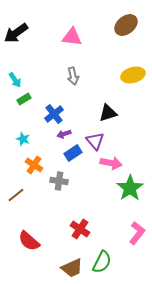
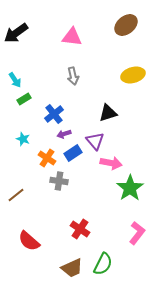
orange cross: moved 13 px right, 7 px up
green semicircle: moved 1 px right, 2 px down
